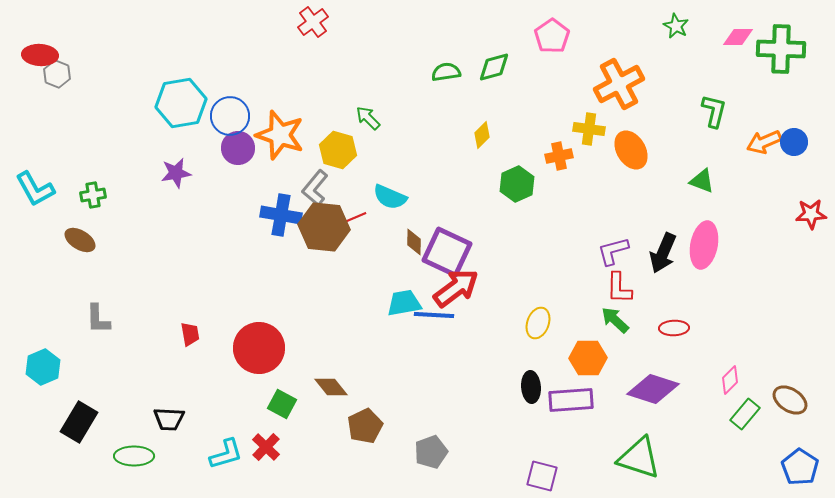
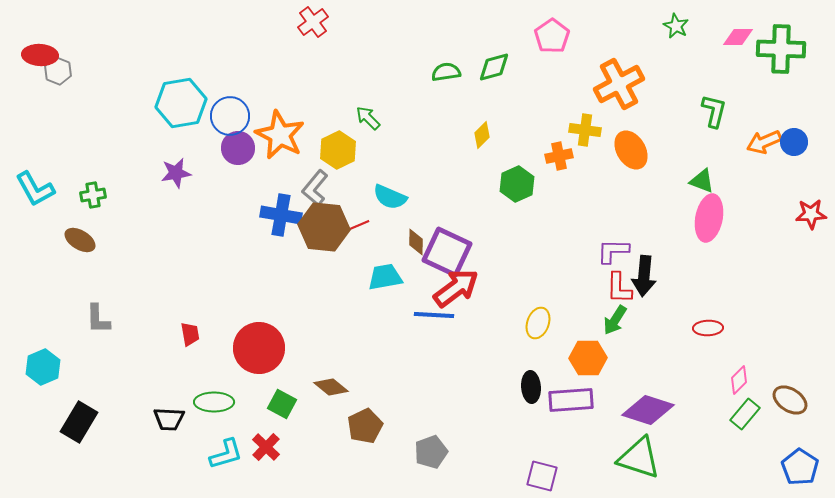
gray hexagon at (57, 74): moved 1 px right, 3 px up
yellow cross at (589, 129): moved 4 px left, 1 px down
orange star at (280, 135): rotated 9 degrees clockwise
yellow hexagon at (338, 150): rotated 18 degrees clockwise
red line at (354, 218): moved 3 px right, 8 px down
brown diamond at (414, 242): moved 2 px right
pink ellipse at (704, 245): moved 5 px right, 27 px up
purple L-shape at (613, 251): rotated 16 degrees clockwise
black arrow at (663, 253): moved 19 px left, 23 px down; rotated 18 degrees counterclockwise
cyan trapezoid at (404, 303): moved 19 px left, 26 px up
green arrow at (615, 320): rotated 100 degrees counterclockwise
red ellipse at (674, 328): moved 34 px right
pink diamond at (730, 380): moved 9 px right
brown diamond at (331, 387): rotated 12 degrees counterclockwise
purple diamond at (653, 389): moved 5 px left, 21 px down
green ellipse at (134, 456): moved 80 px right, 54 px up
